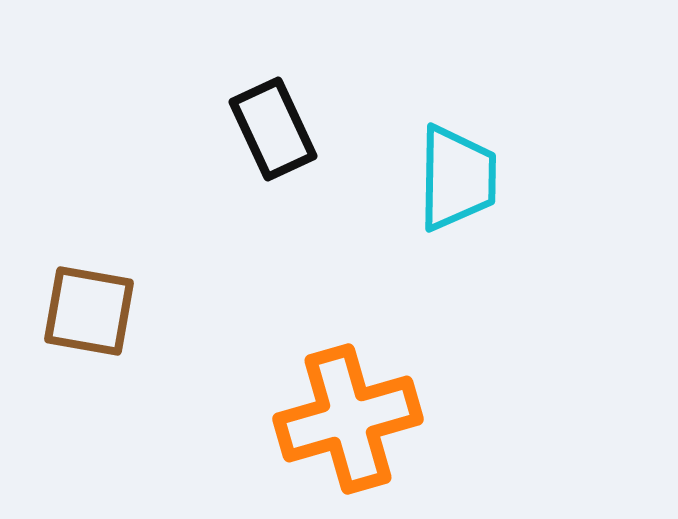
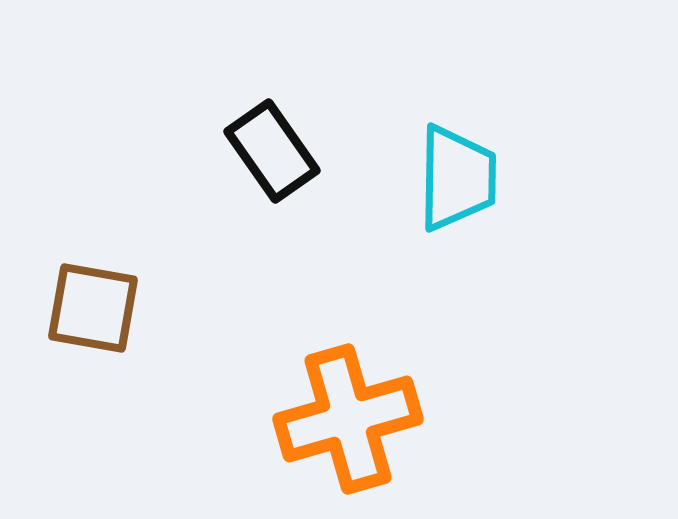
black rectangle: moved 1 px left, 22 px down; rotated 10 degrees counterclockwise
brown square: moved 4 px right, 3 px up
